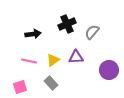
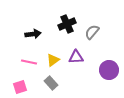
pink line: moved 1 px down
